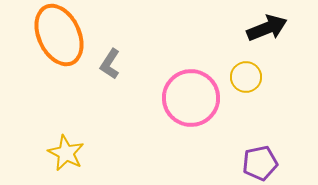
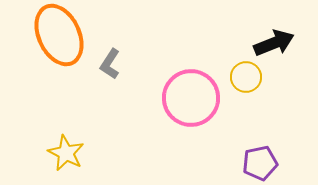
black arrow: moved 7 px right, 15 px down
